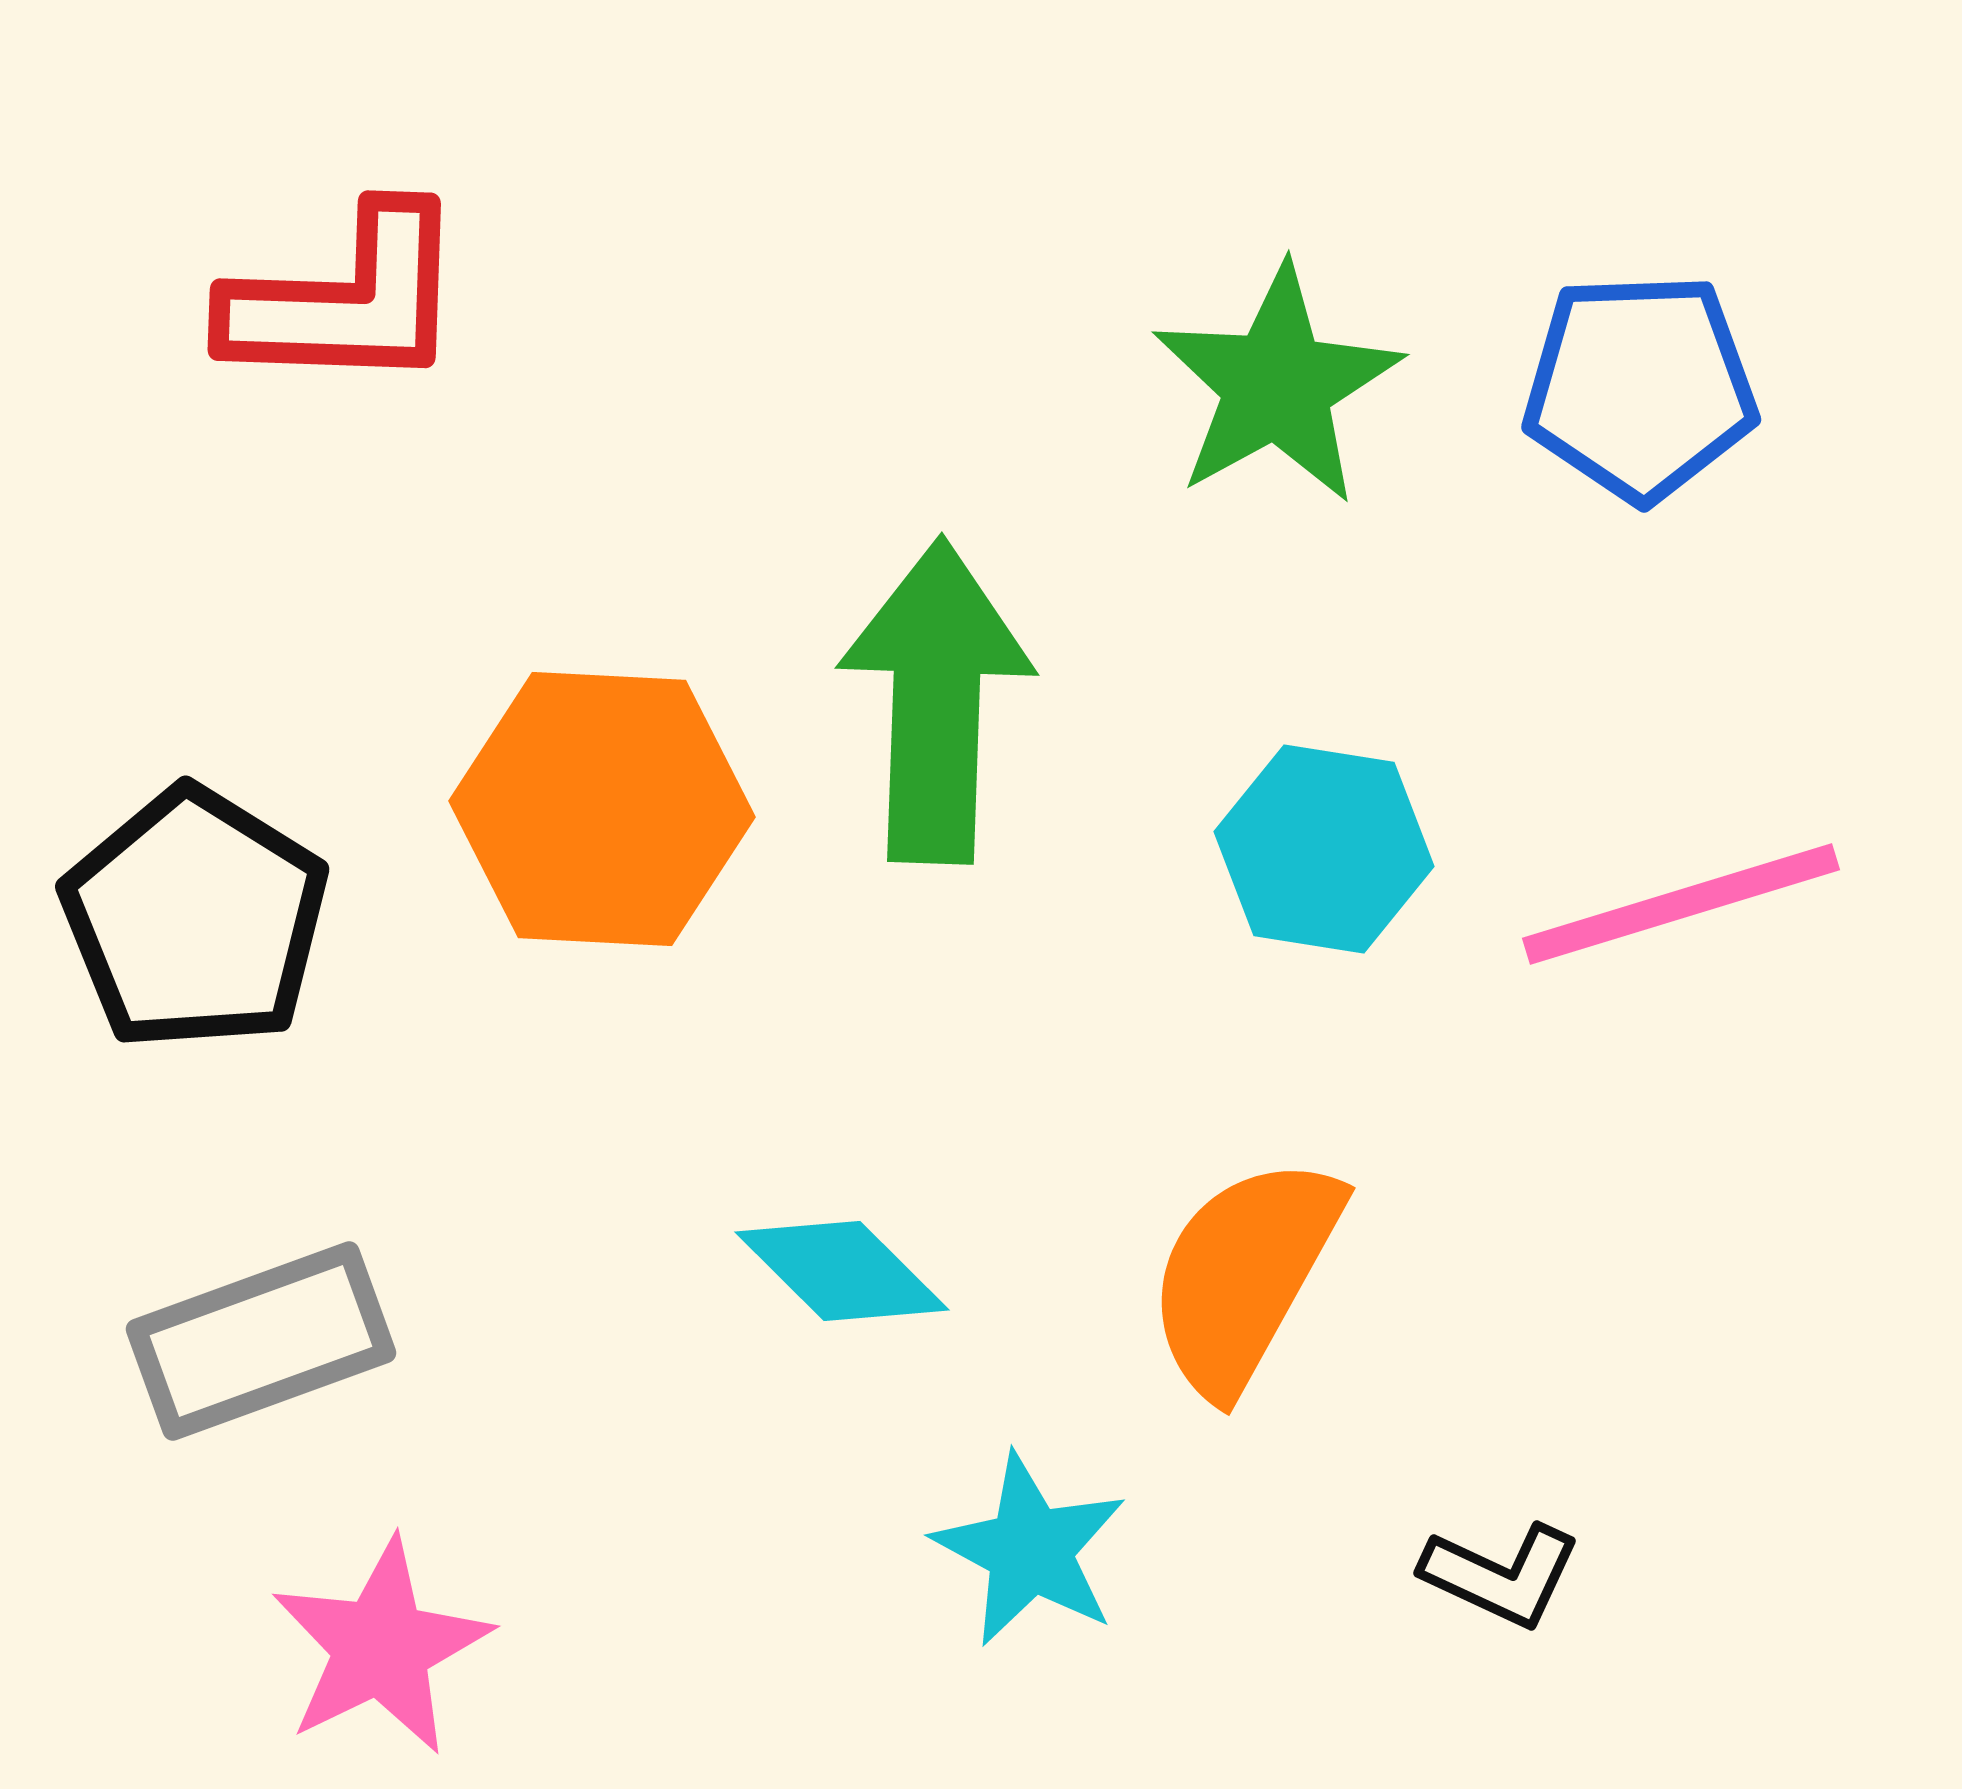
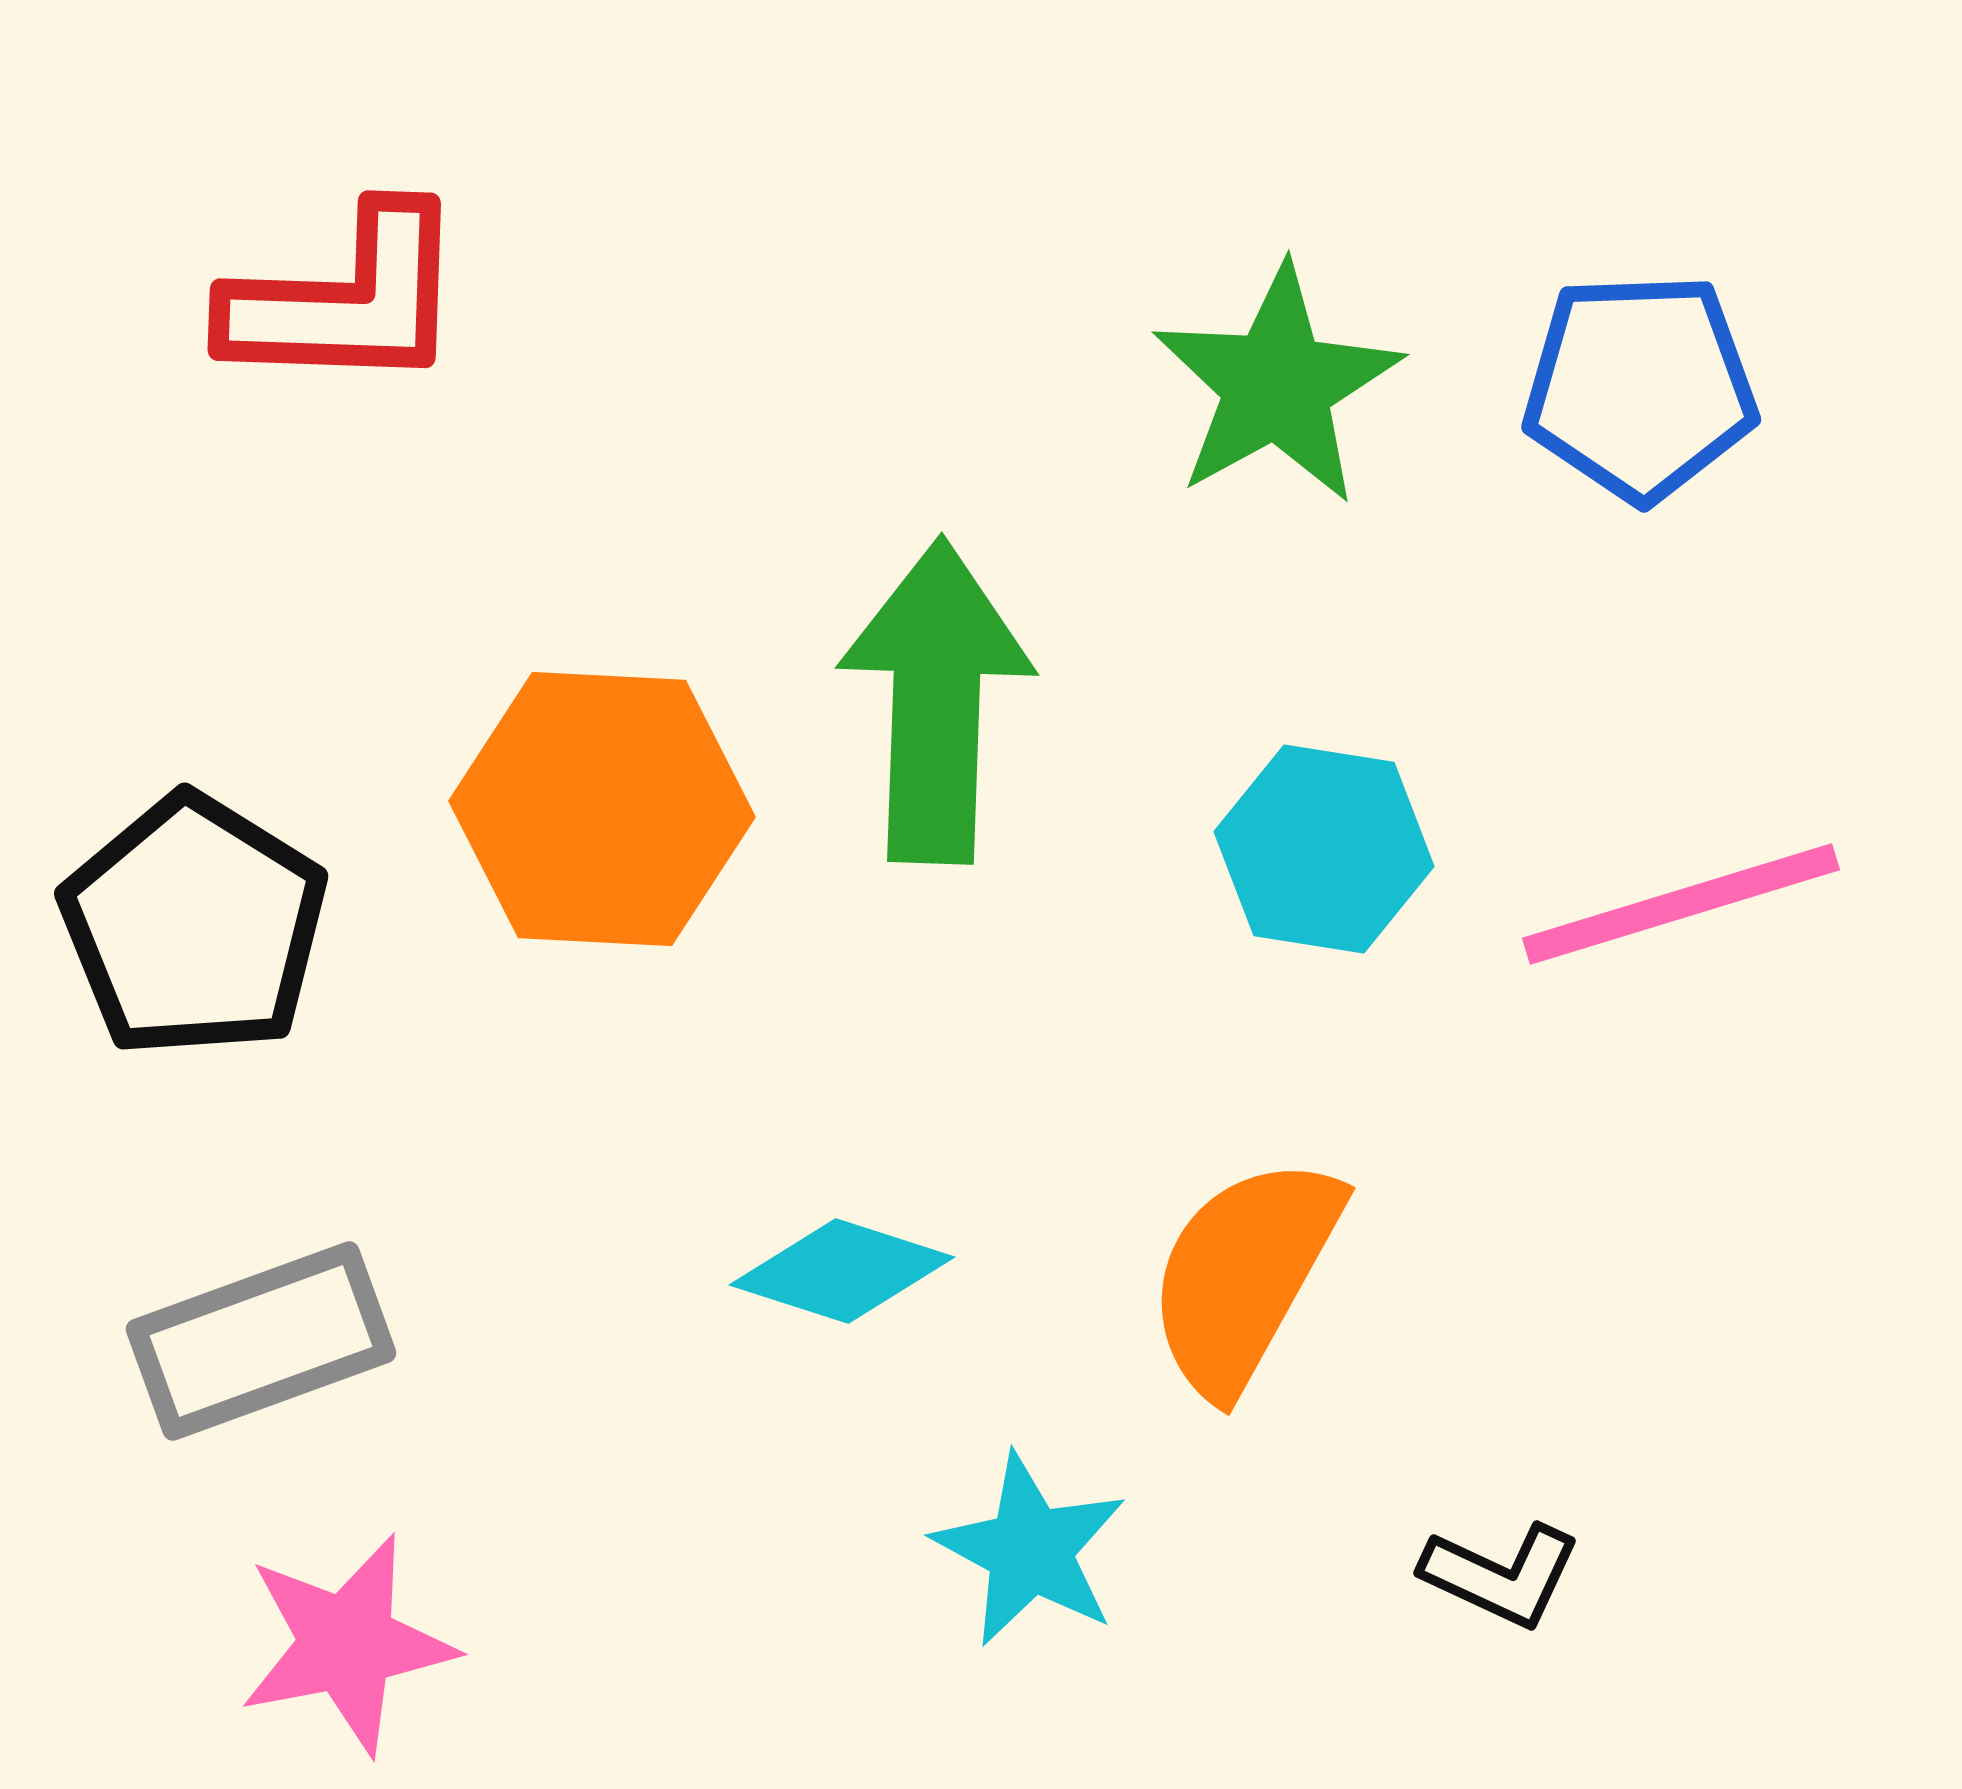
black pentagon: moved 1 px left, 7 px down
cyan diamond: rotated 27 degrees counterclockwise
pink star: moved 34 px left, 3 px up; rotated 15 degrees clockwise
